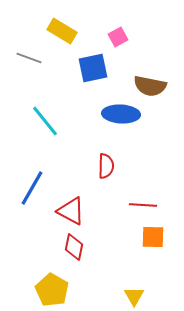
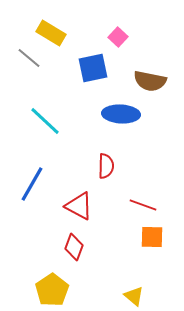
yellow rectangle: moved 11 px left, 2 px down
pink square: rotated 18 degrees counterclockwise
gray line: rotated 20 degrees clockwise
brown semicircle: moved 5 px up
cyan line: rotated 8 degrees counterclockwise
blue line: moved 4 px up
red line: rotated 16 degrees clockwise
red triangle: moved 8 px right, 5 px up
orange square: moved 1 px left
red diamond: rotated 8 degrees clockwise
yellow pentagon: rotated 8 degrees clockwise
yellow triangle: rotated 20 degrees counterclockwise
